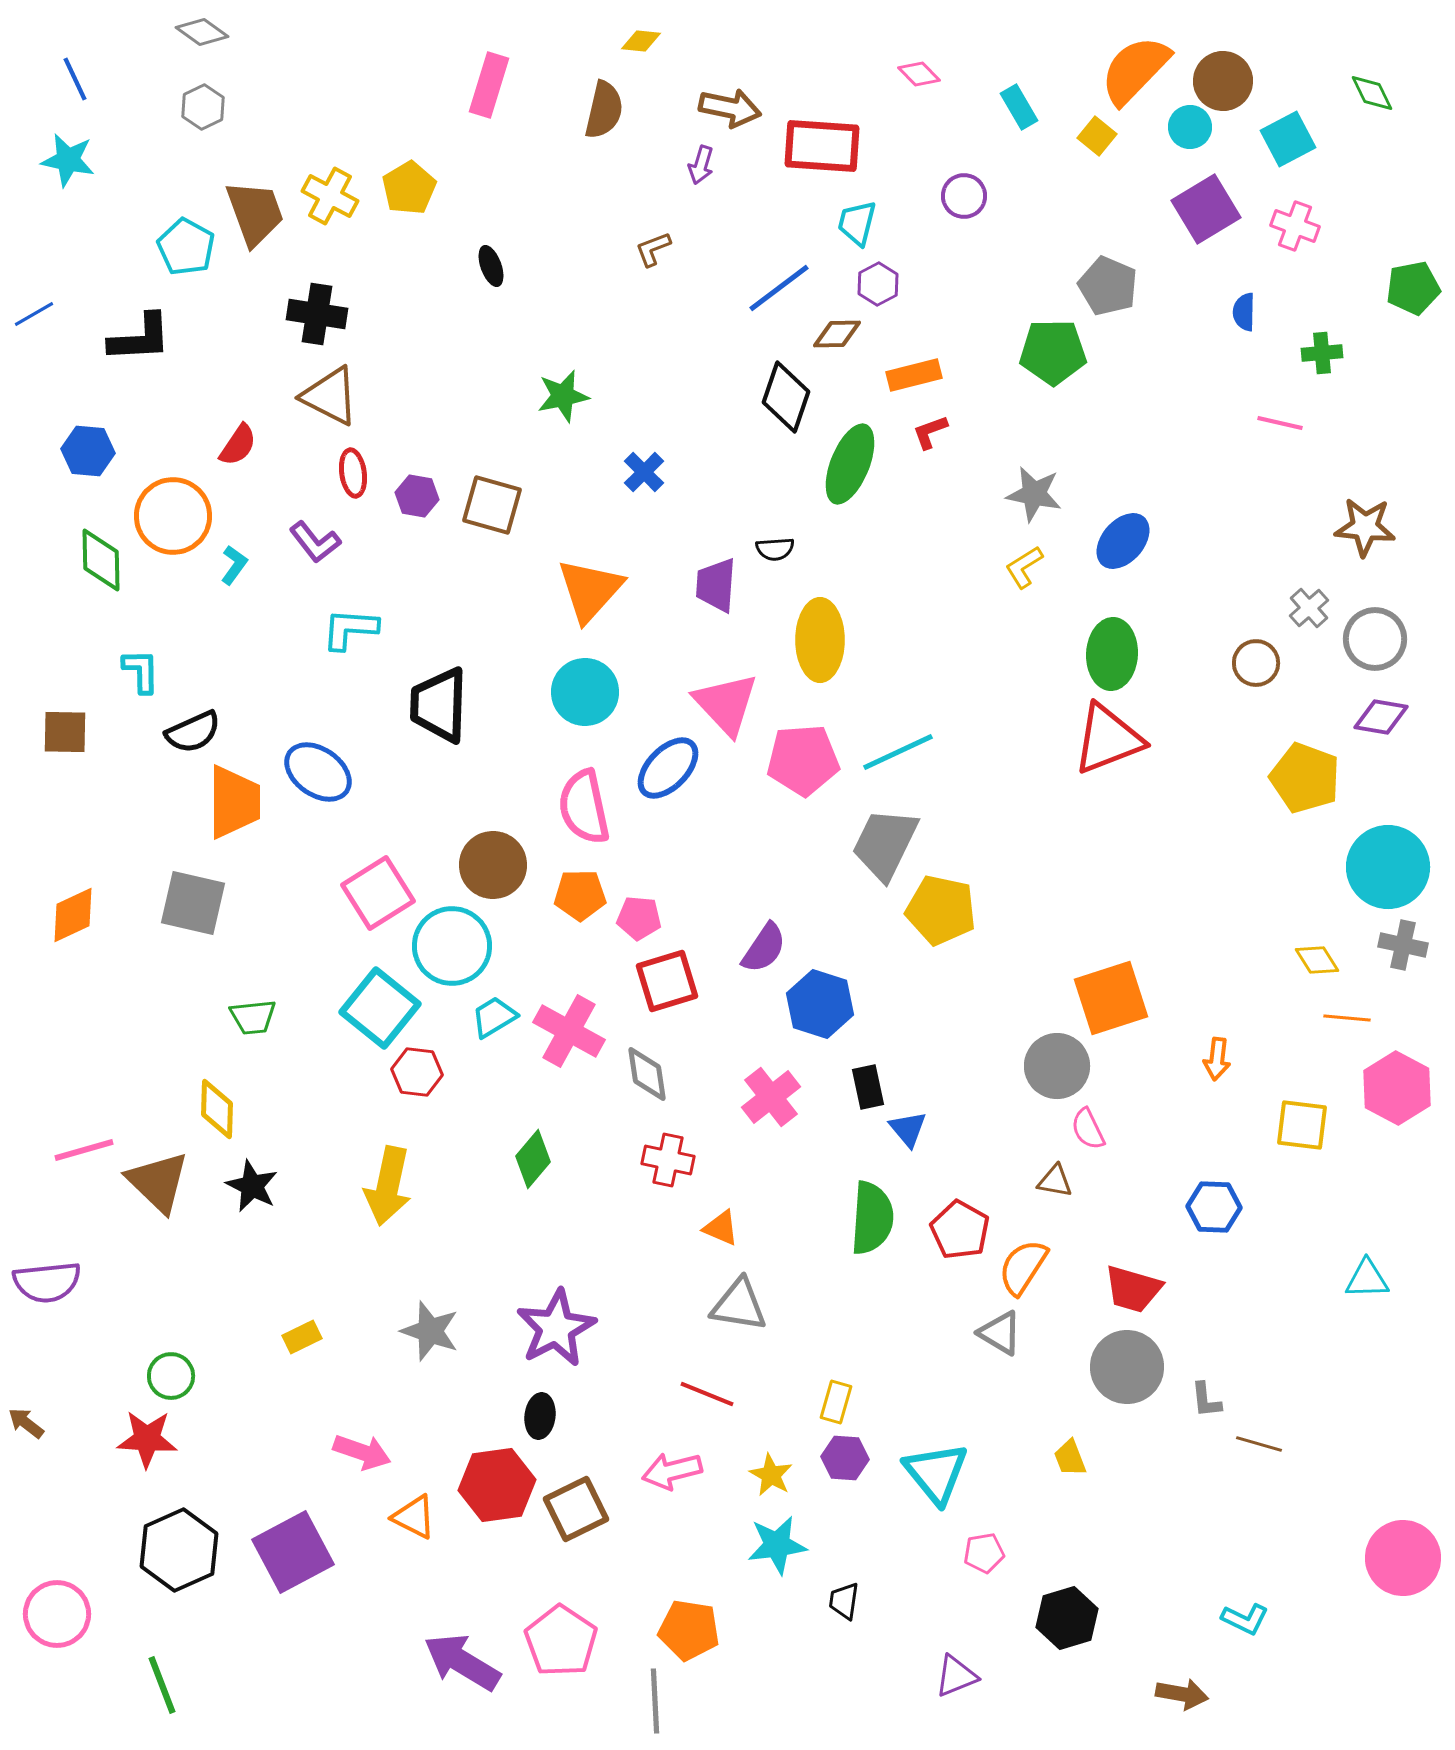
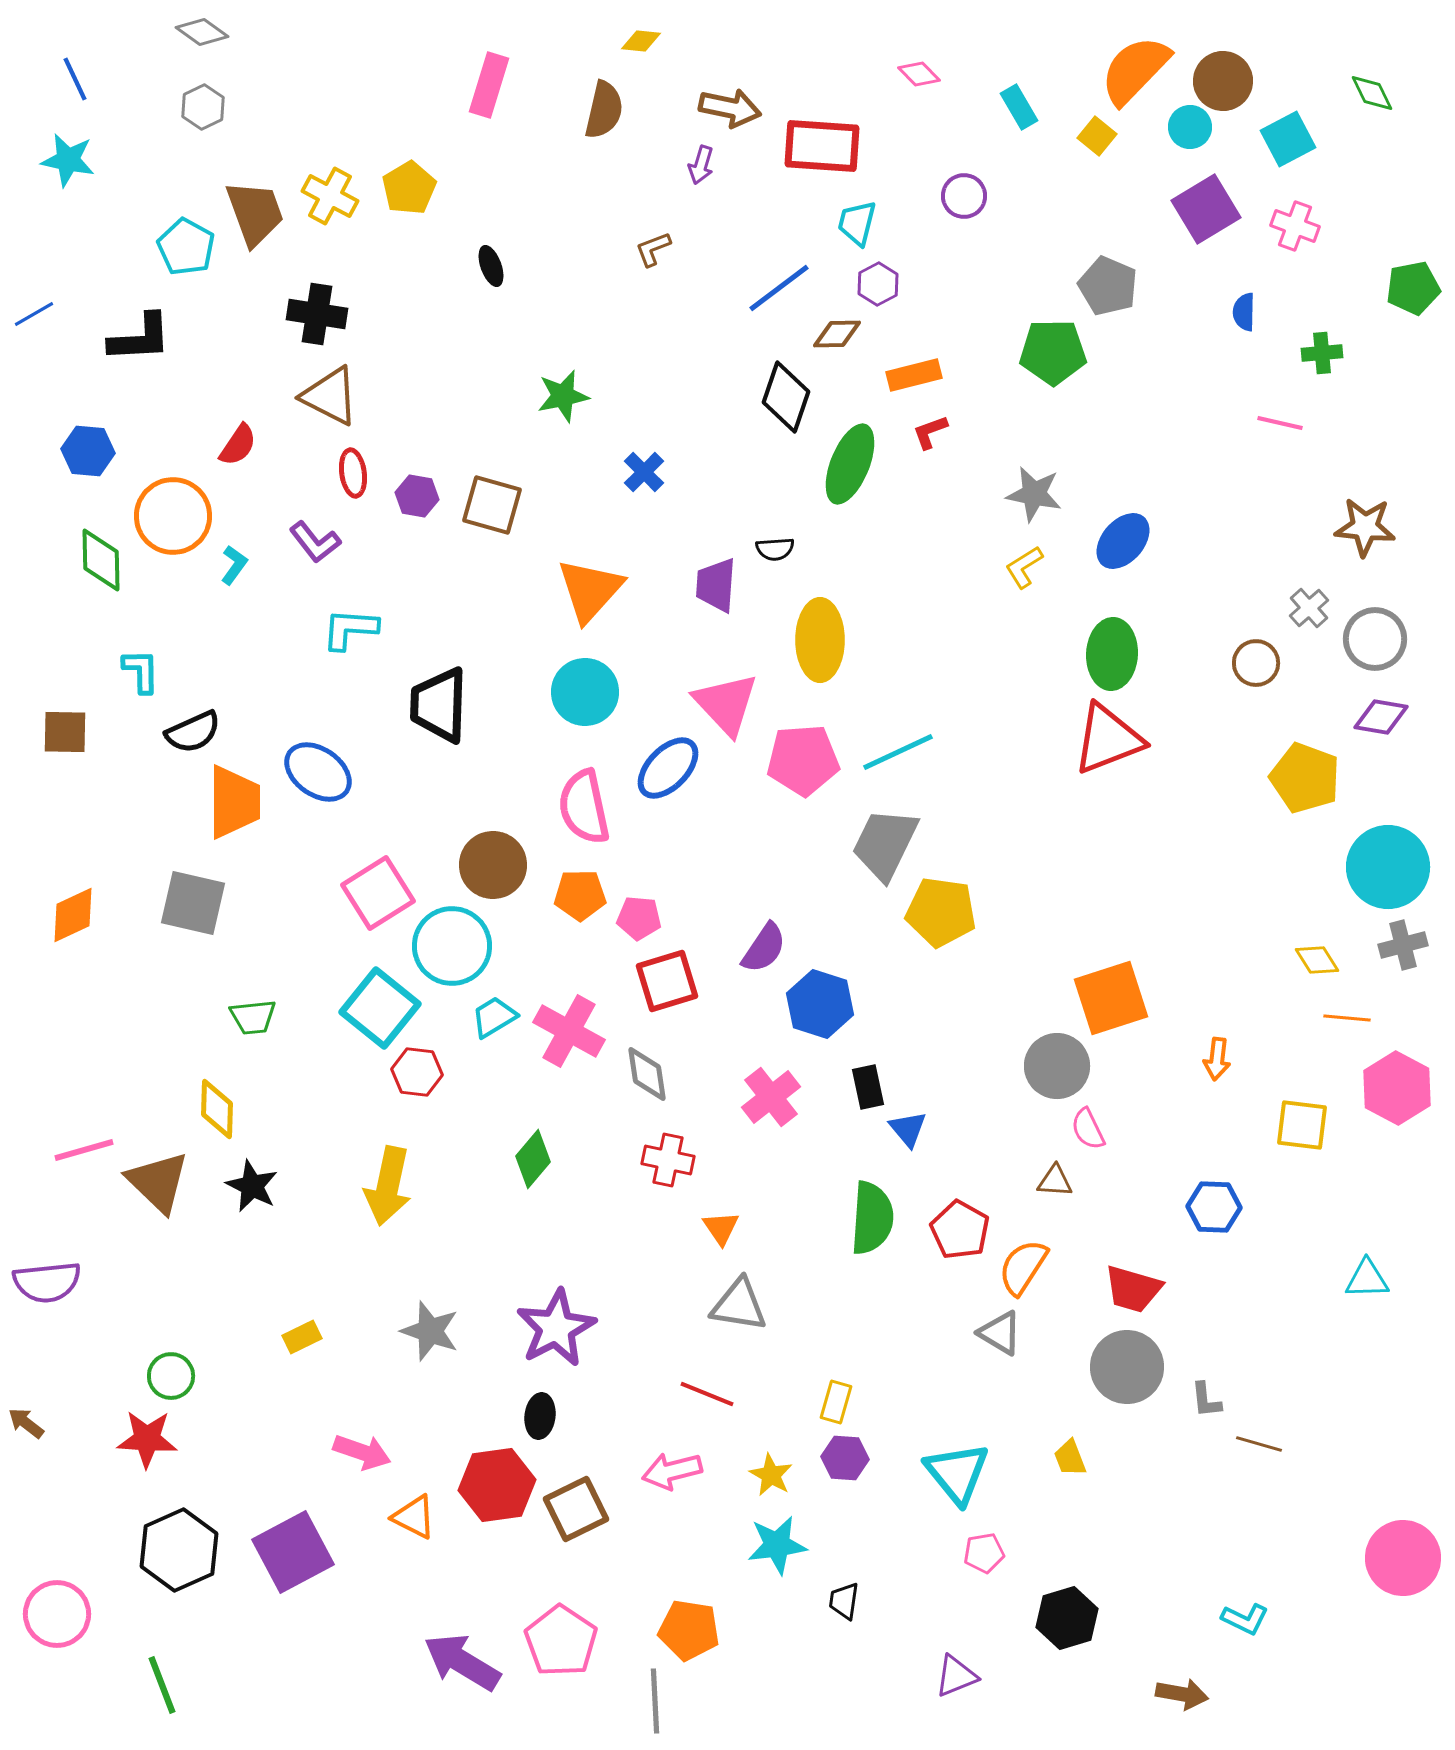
yellow pentagon at (941, 910): moved 2 px down; rotated 4 degrees counterclockwise
gray cross at (1403, 945): rotated 27 degrees counterclockwise
brown triangle at (1055, 1181): rotated 6 degrees counterclockwise
orange triangle at (721, 1228): rotated 33 degrees clockwise
cyan triangle at (936, 1473): moved 21 px right
